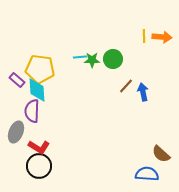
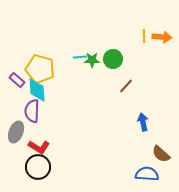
yellow pentagon: rotated 8 degrees clockwise
blue arrow: moved 30 px down
black circle: moved 1 px left, 1 px down
